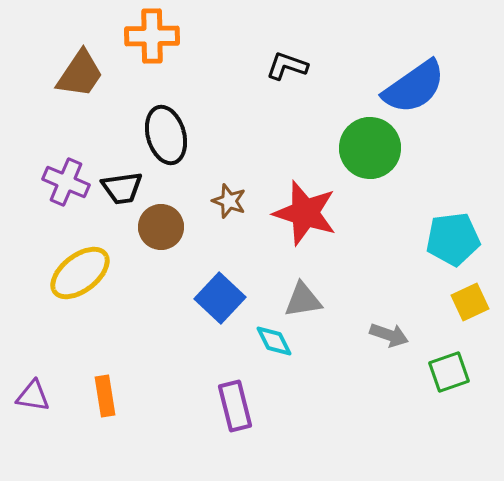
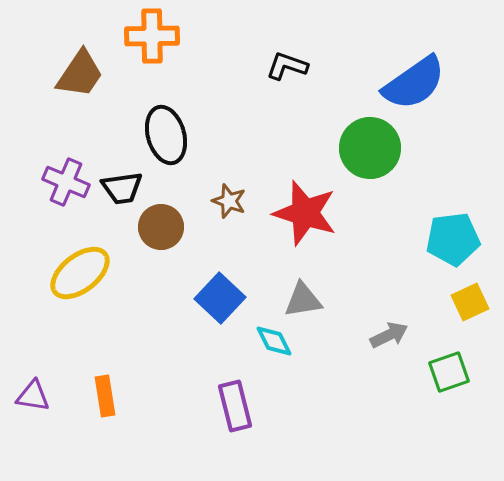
blue semicircle: moved 4 px up
gray arrow: rotated 45 degrees counterclockwise
